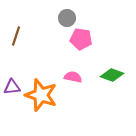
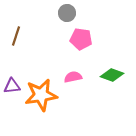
gray circle: moved 5 px up
pink semicircle: rotated 24 degrees counterclockwise
purple triangle: moved 1 px up
orange star: rotated 28 degrees counterclockwise
